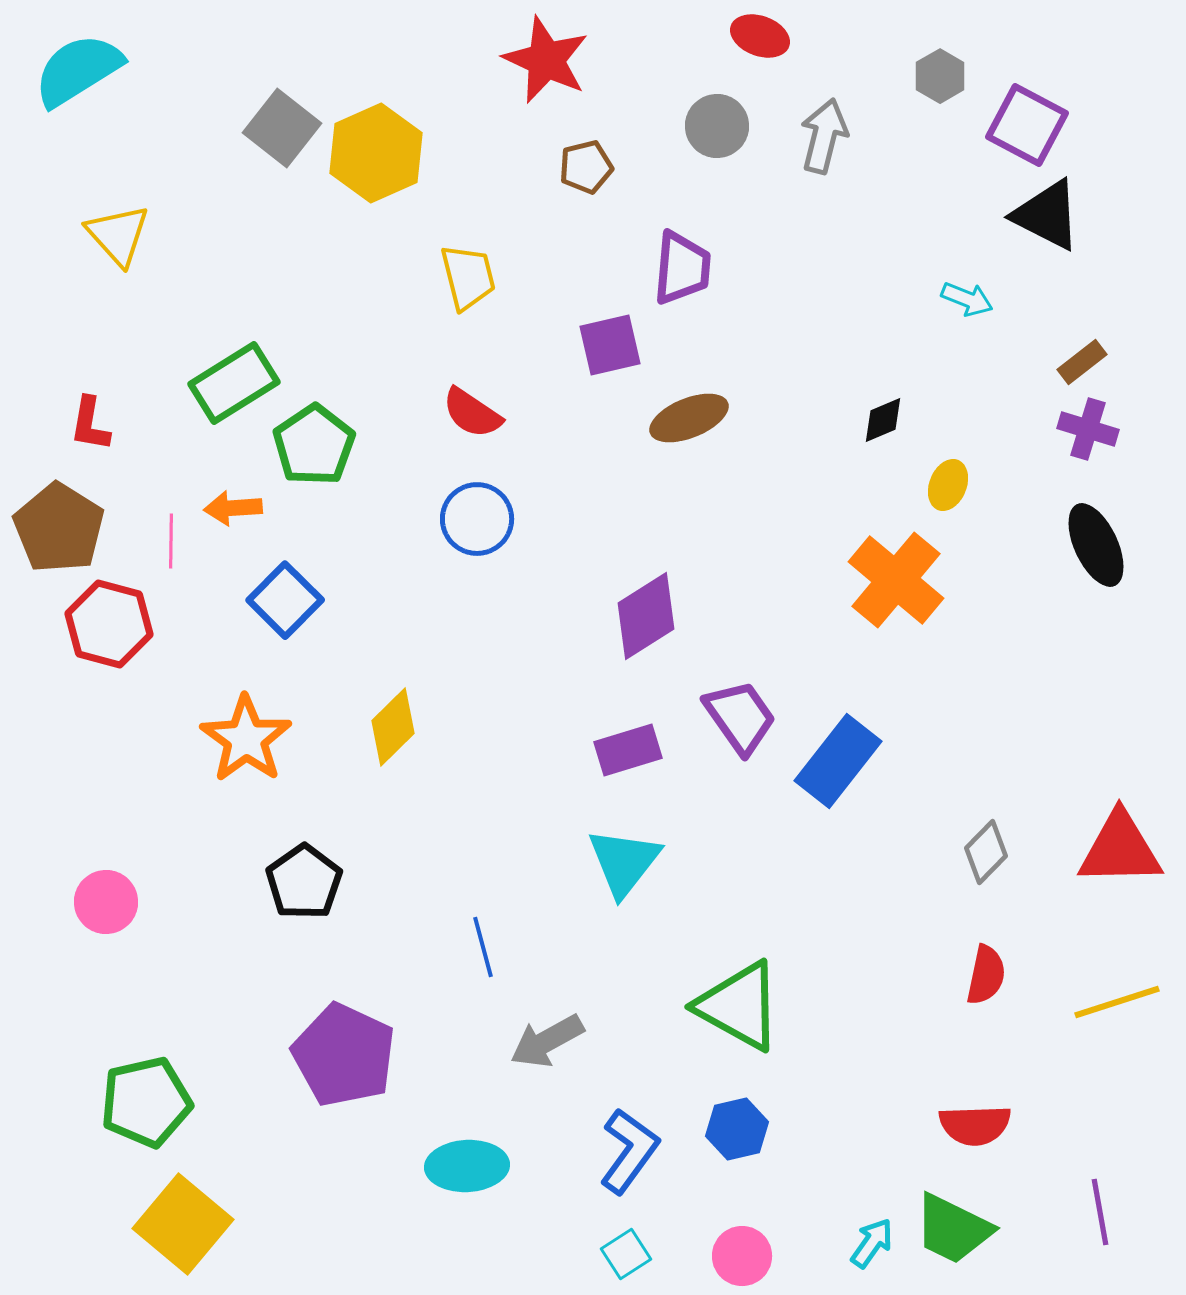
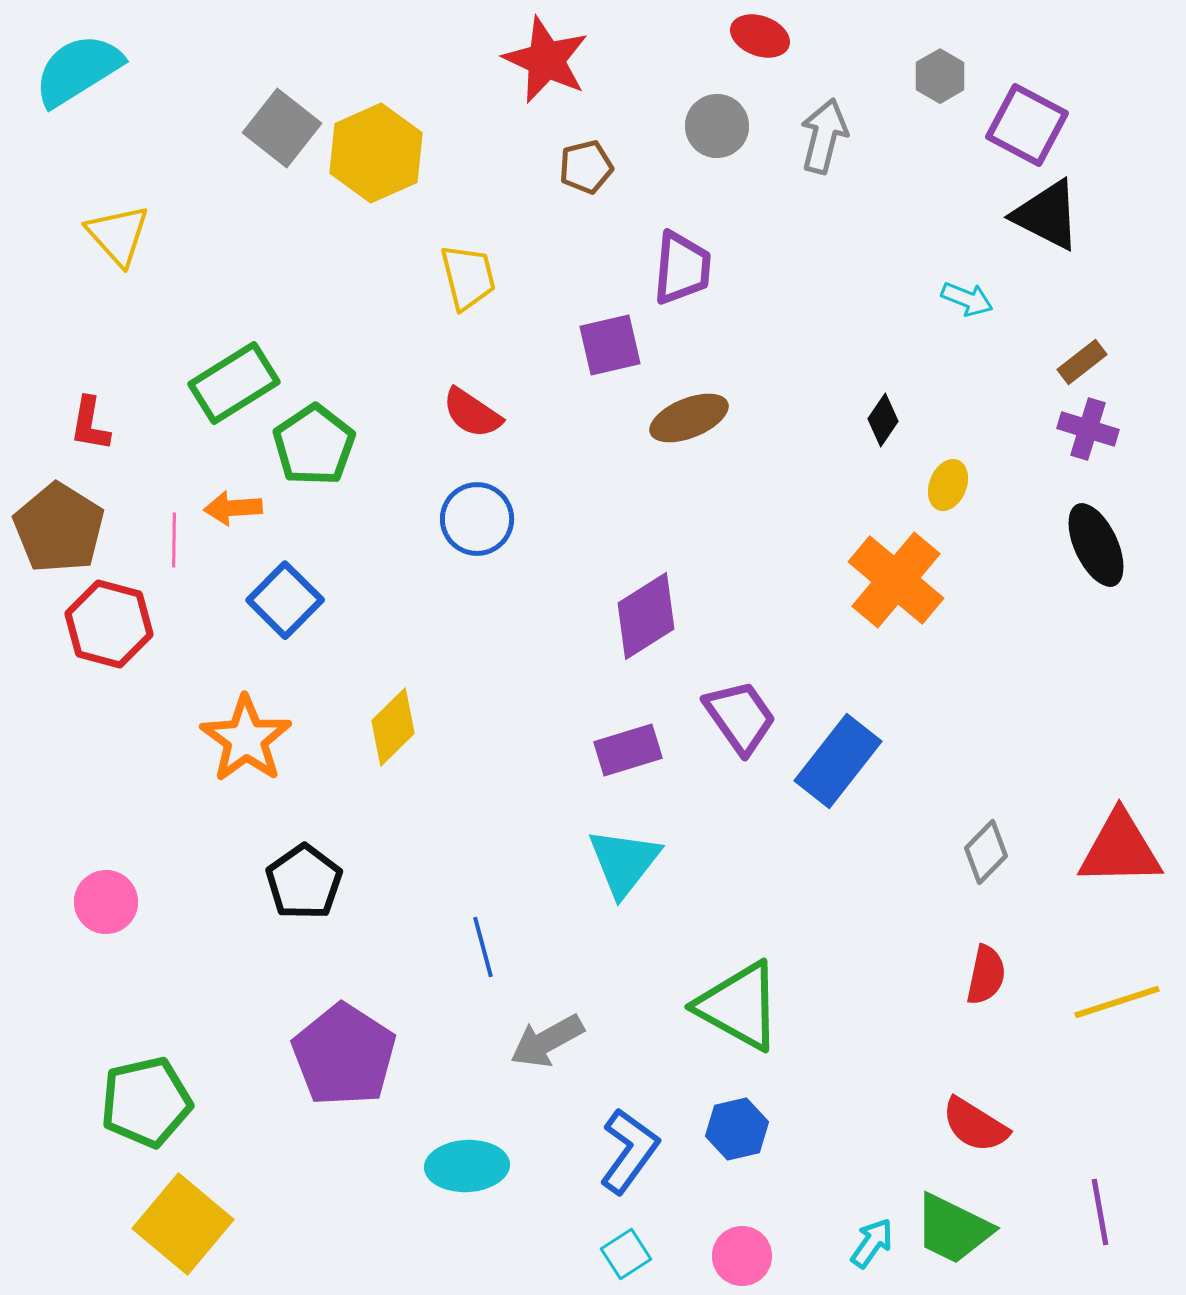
black diamond at (883, 420): rotated 33 degrees counterclockwise
pink line at (171, 541): moved 3 px right, 1 px up
purple pentagon at (344, 1055): rotated 8 degrees clockwise
red semicircle at (975, 1125): rotated 34 degrees clockwise
